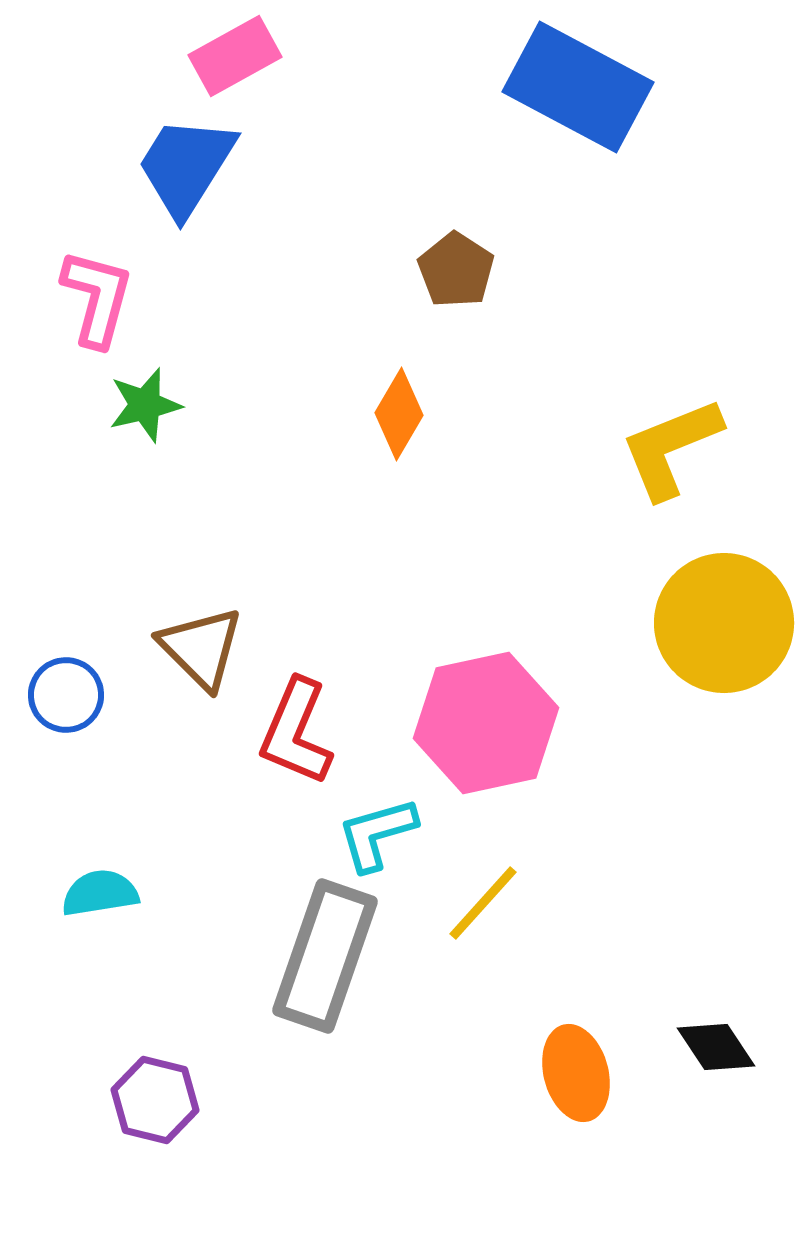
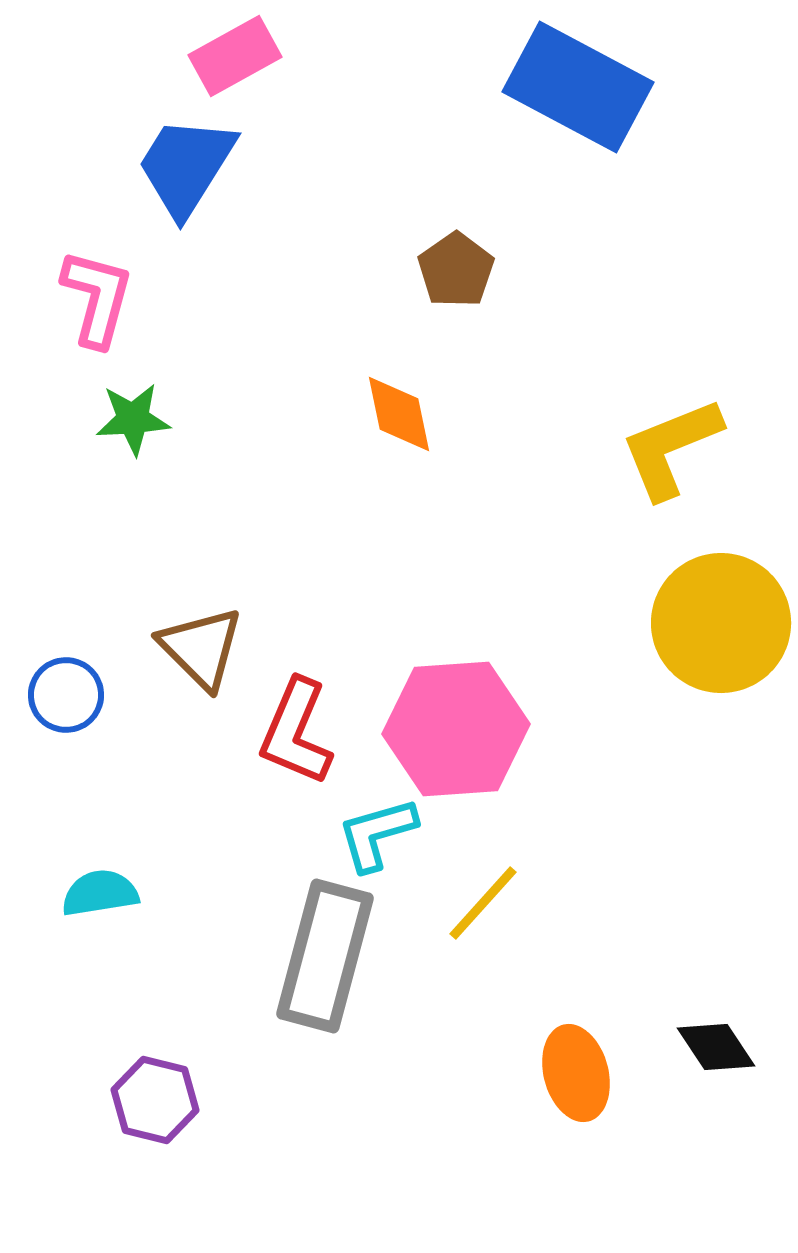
brown pentagon: rotated 4 degrees clockwise
green star: moved 12 px left, 14 px down; rotated 10 degrees clockwise
orange diamond: rotated 42 degrees counterclockwise
yellow circle: moved 3 px left
pink hexagon: moved 30 px left, 6 px down; rotated 8 degrees clockwise
gray rectangle: rotated 4 degrees counterclockwise
